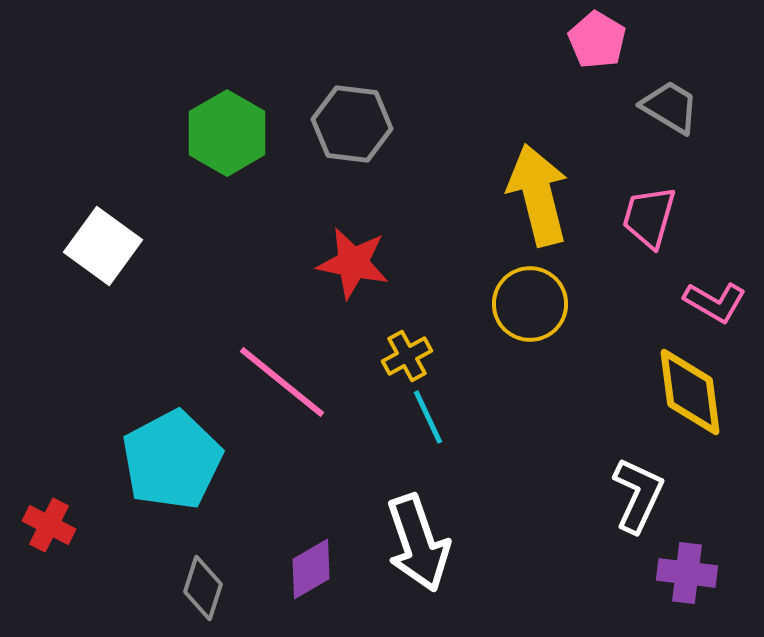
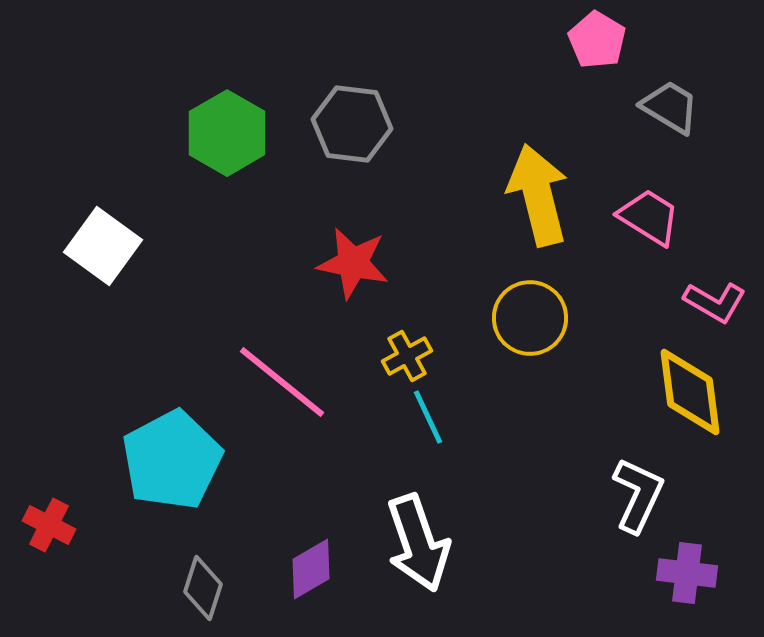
pink trapezoid: rotated 106 degrees clockwise
yellow circle: moved 14 px down
